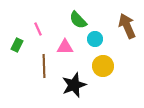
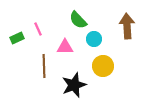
brown arrow: rotated 20 degrees clockwise
cyan circle: moved 1 px left
green rectangle: moved 7 px up; rotated 40 degrees clockwise
